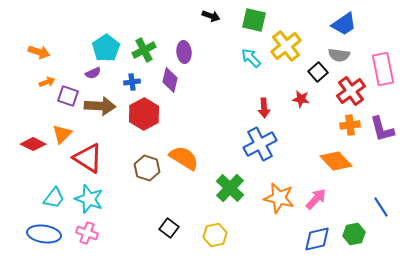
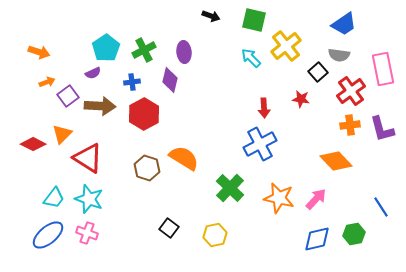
purple square at (68, 96): rotated 35 degrees clockwise
blue ellipse at (44, 234): moved 4 px right, 1 px down; rotated 48 degrees counterclockwise
